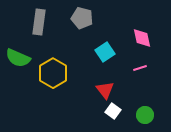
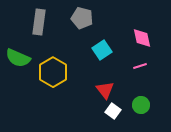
cyan square: moved 3 px left, 2 px up
pink line: moved 2 px up
yellow hexagon: moved 1 px up
green circle: moved 4 px left, 10 px up
